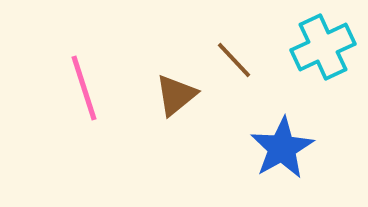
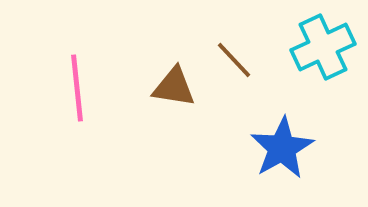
pink line: moved 7 px left; rotated 12 degrees clockwise
brown triangle: moved 2 px left, 8 px up; rotated 48 degrees clockwise
